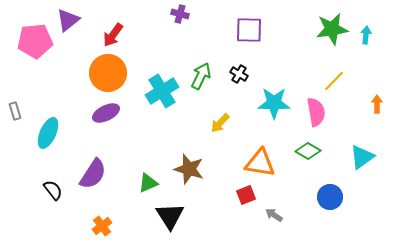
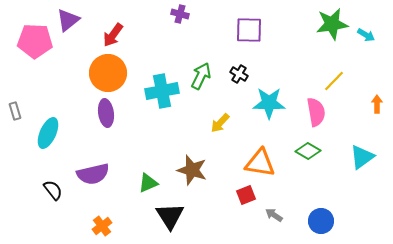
green star: moved 5 px up
cyan arrow: rotated 114 degrees clockwise
pink pentagon: rotated 8 degrees clockwise
cyan cross: rotated 20 degrees clockwise
cyan star: moved 5 px left
purple ellipse: rotated 72 degrees counterclockwise
brown star: moved 3 px right, 1 px down
purple semicircle: rotated 44 degrees clockwise
blue circle: moved 9 px left, 24 px down
